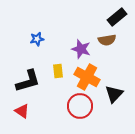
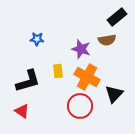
blue star: rotated 16 degrees clockwise
